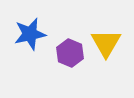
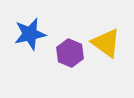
yellow triangle: rotated 24 degrees counterclockwise
